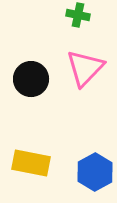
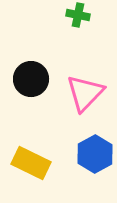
pink triangle: moved 25 px down
yellow rectangle: rotated 15 degrees clockwise
blue hexagon: moved 18 px up
